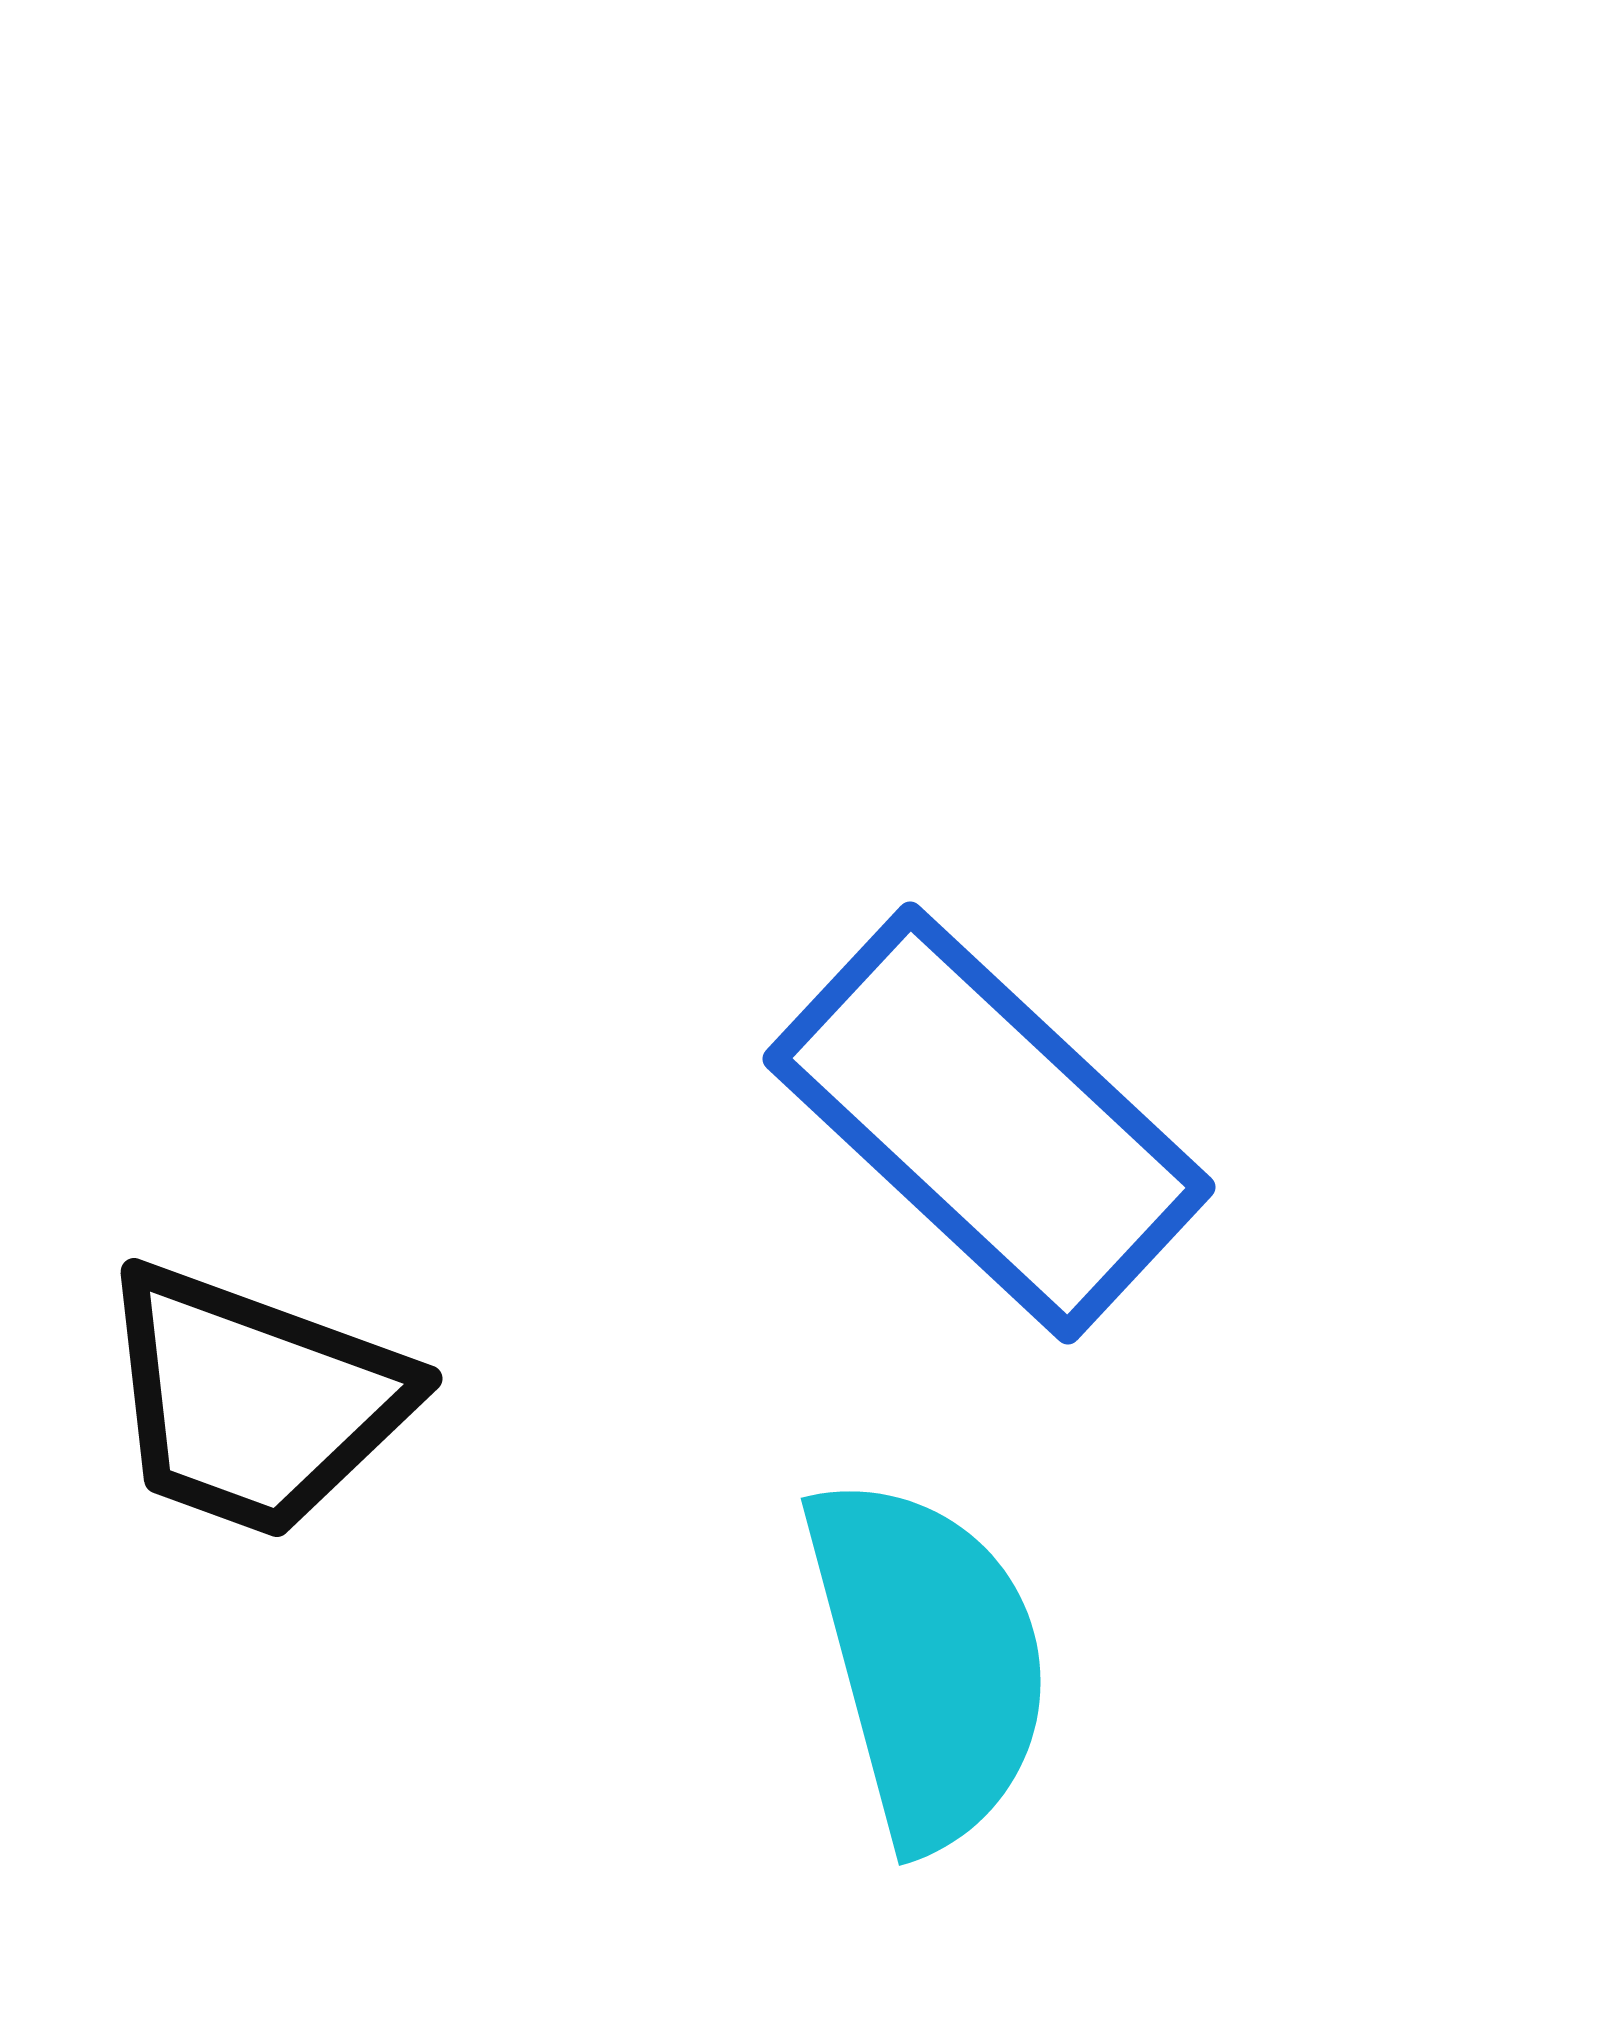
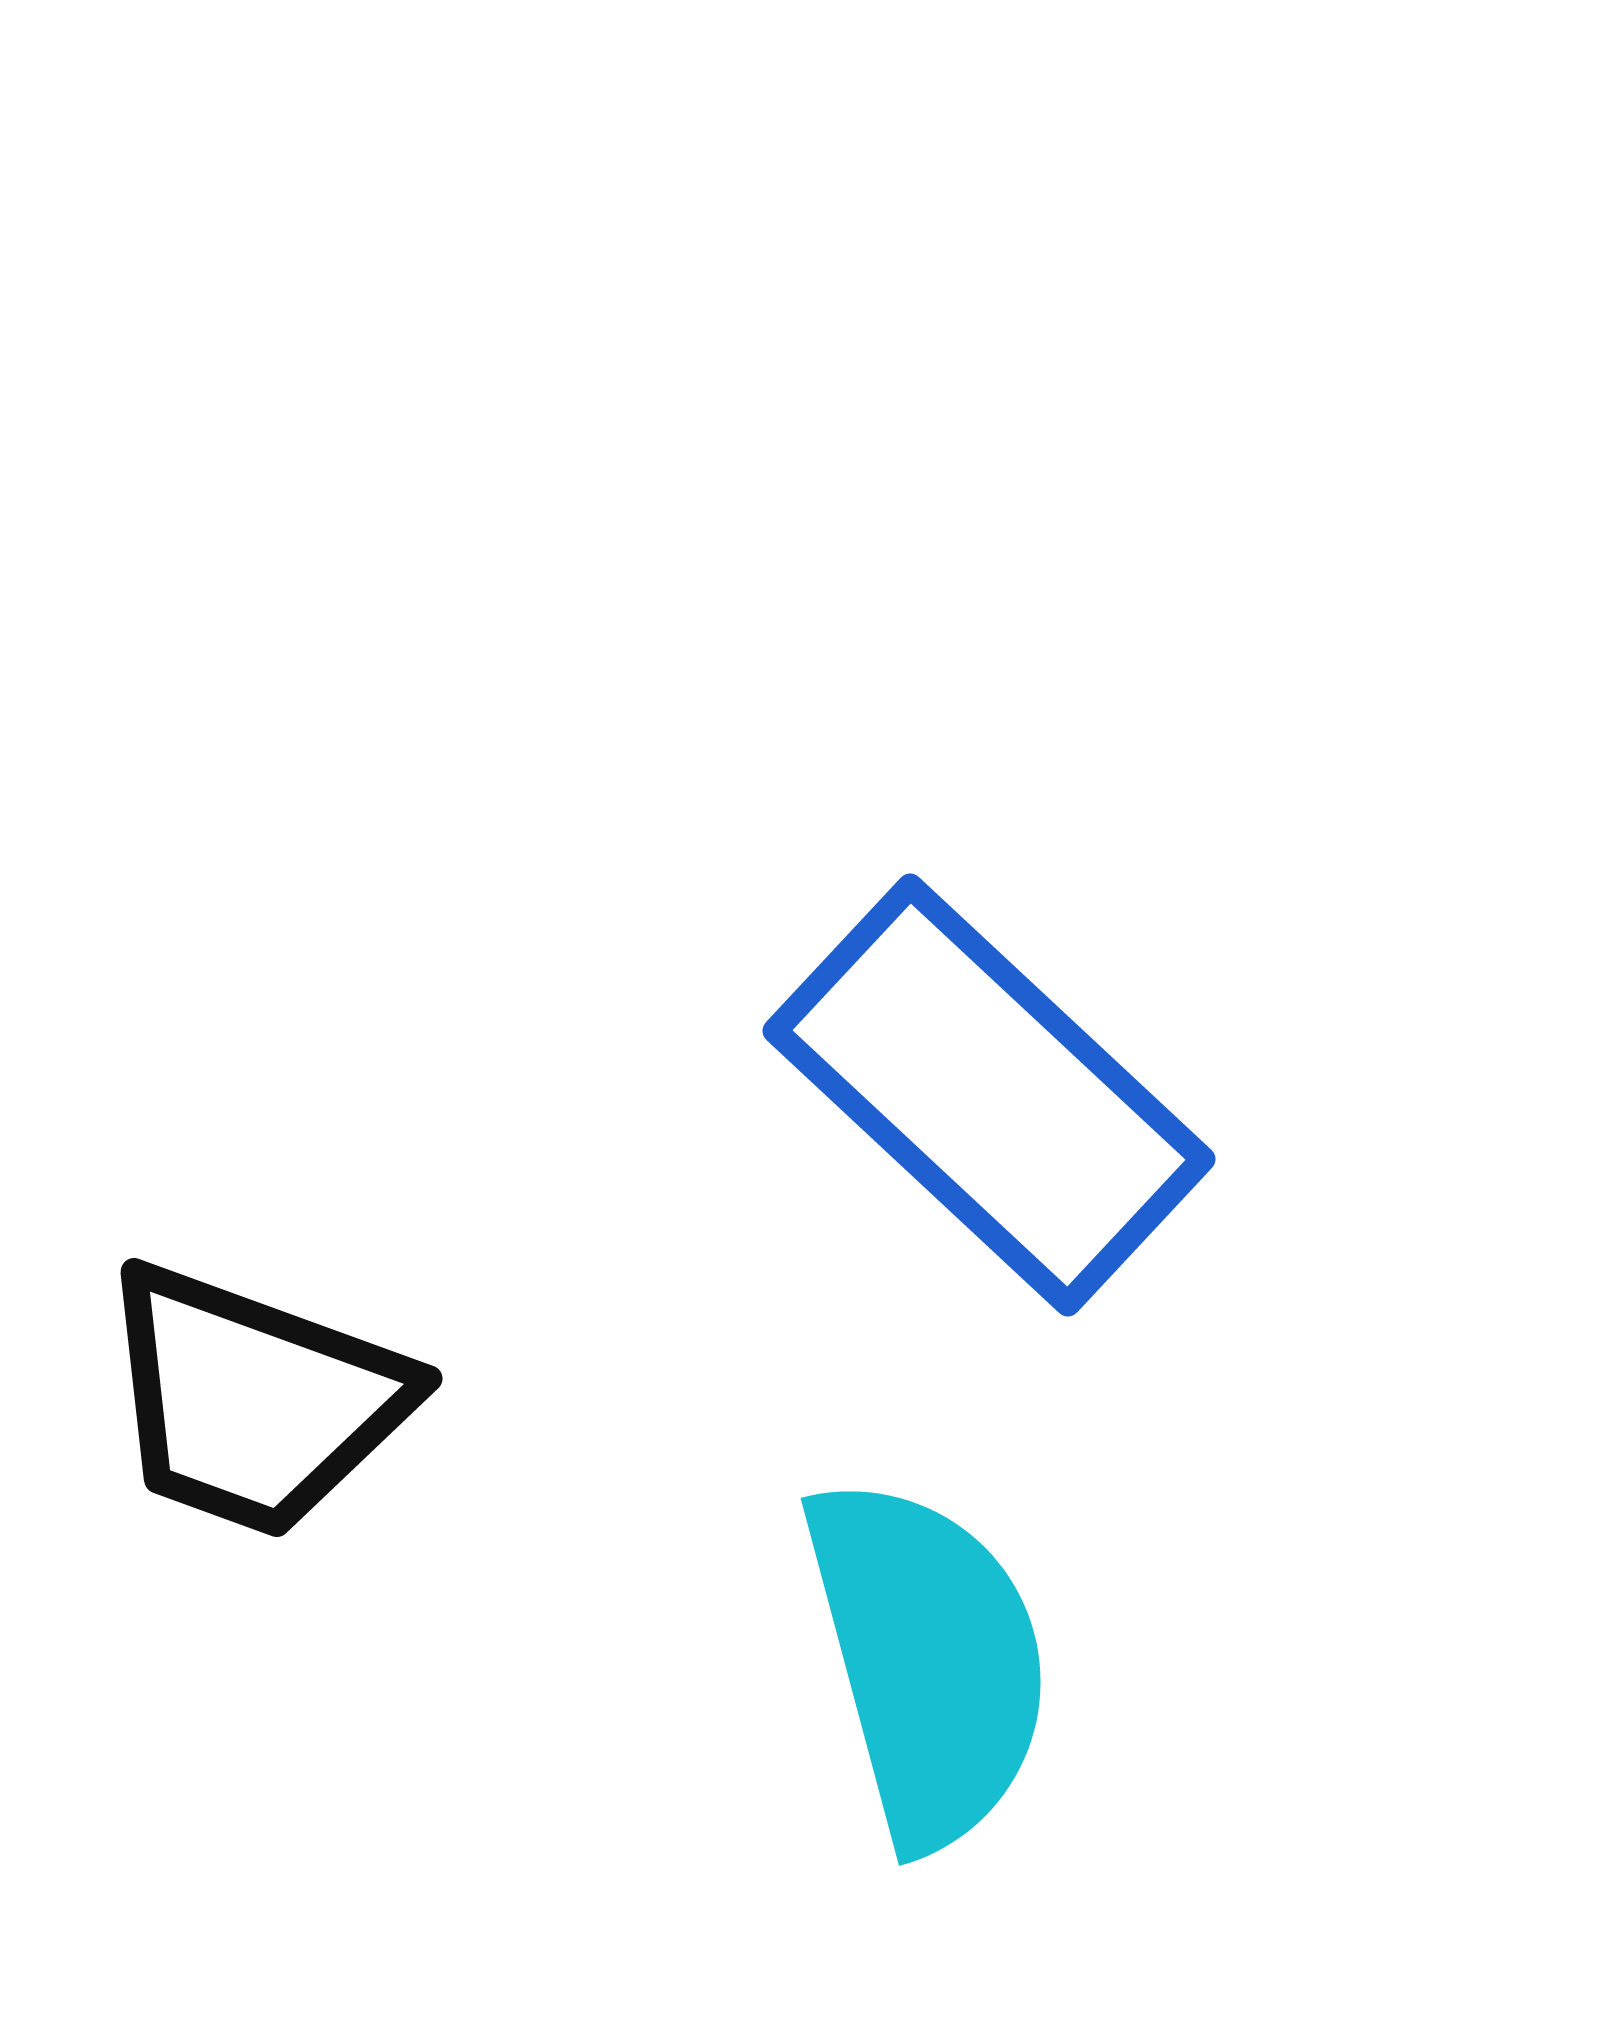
blue rectangle: moved 28 px up
